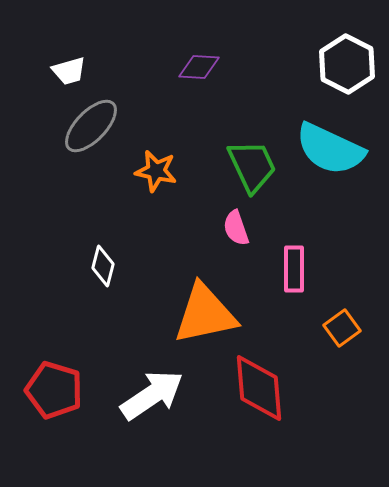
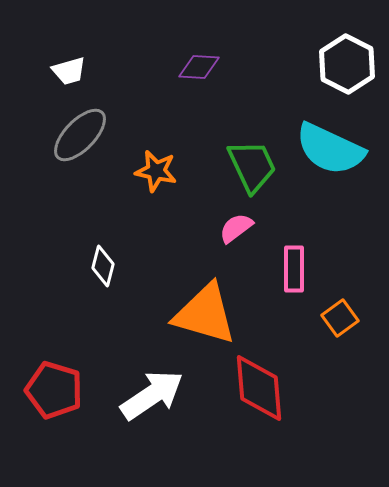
gray ellipse: moved 11 px left, 9 px down
pink semicircle: rotated 72 degrees clockwise
orange triangle: rotated 28 degrees clockwise
orange square: moved 2 px left, 10 px up
